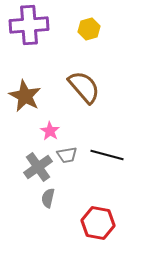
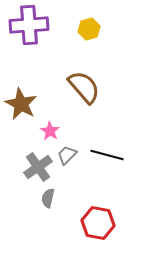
brown star: moved 4 px left, 8 px down
gray trapezoid: rotated 145 degrees clockwise
